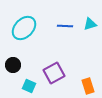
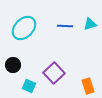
purple square: rotated 15 degrees counterclockwise
